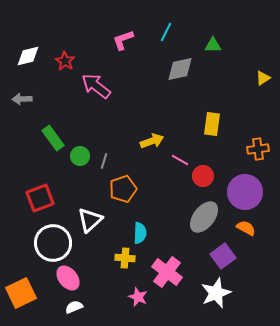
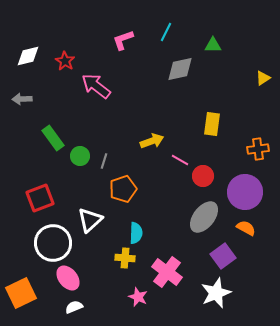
cyan semicircle: moved 4 px left
